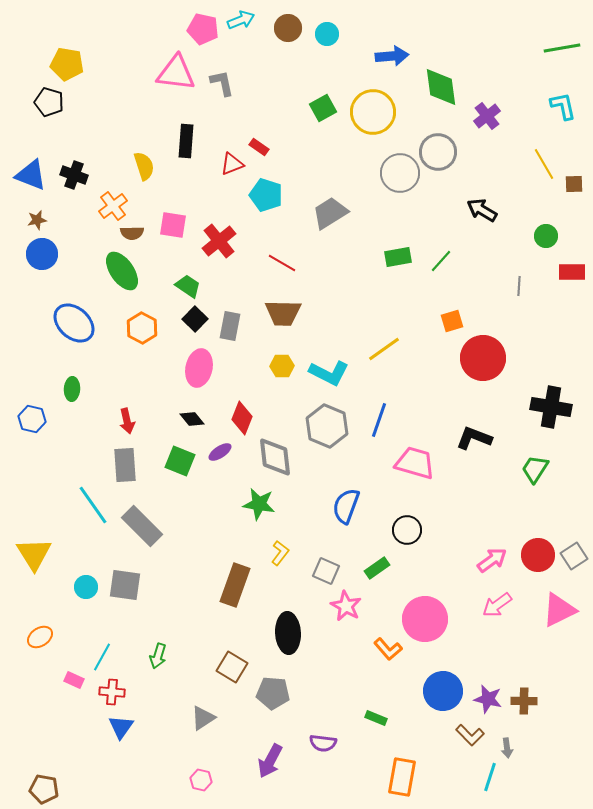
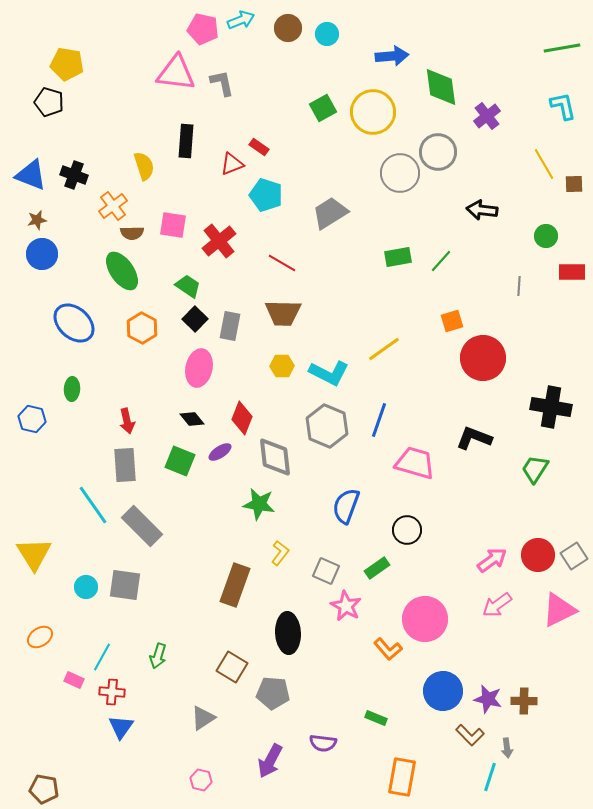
black arrow at (482, 210): rotated 24 degrees counterclockwise
